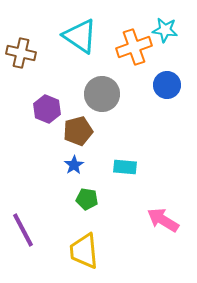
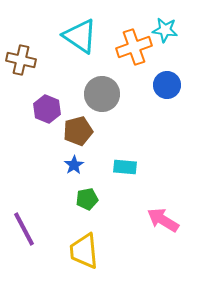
brown cross: moved 7 px down
green pentagon: rotated 20 degrees counterclockwise
purple line: moved 1 px right, 1 px up
